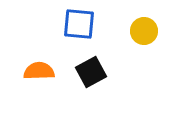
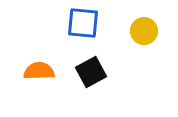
blue square: moved 4 px right, 1 px up
